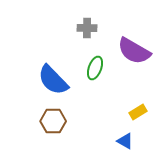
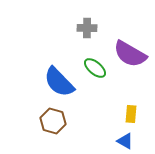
purple semicircle: moved 4 px left, 3 px down
green ellipse: rotated 70 degrees counterclockwise
blue semicircle: moved 6 px right, 2 px down
yellow rectangle: moved 7 px left, 2 px down; rotated 54 degrees counterclockwise
brown hexagon: rotated 15 degrees clockwise
